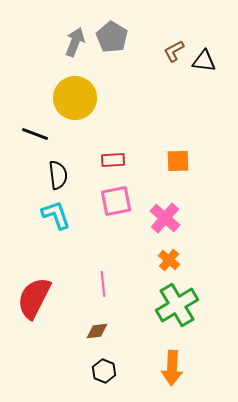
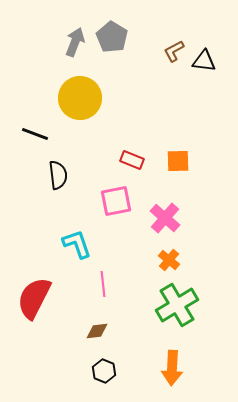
yellow circle: moved 5 px right
red rectangle: moved 19 px right; rotated 25 degrees clockwise
cyan L-shape: moved 21 px right, 29 px down
